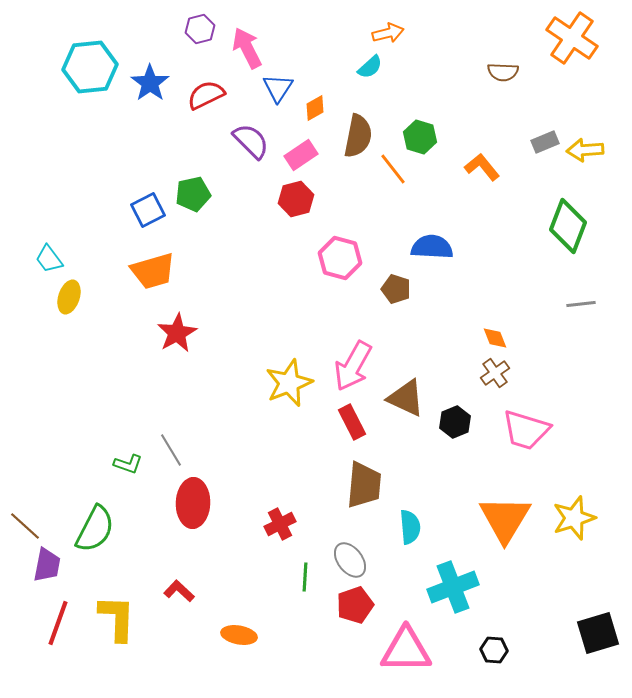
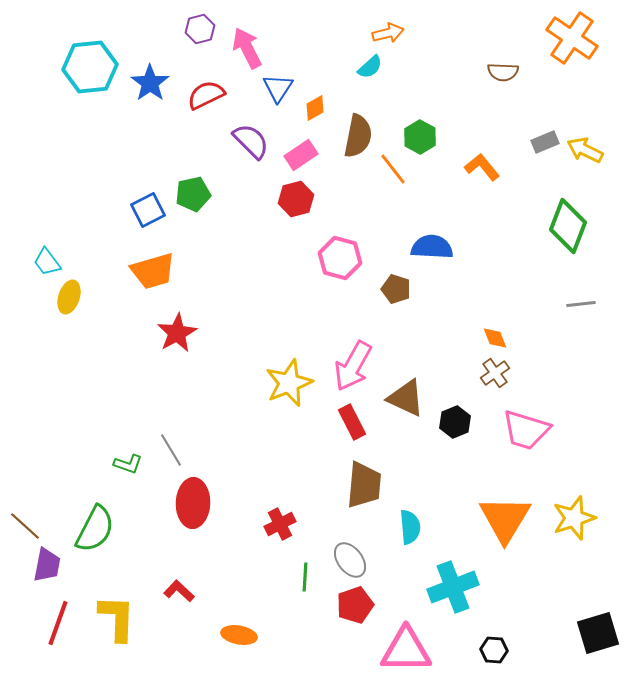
green hexagon at (420, 137): rotated 12 degrees clockwise
yellow arrow at (585, 150): rotated 30 degrees clockwise
cyan trapezoid at (49, 259): moved 2 px left, 3 px down
